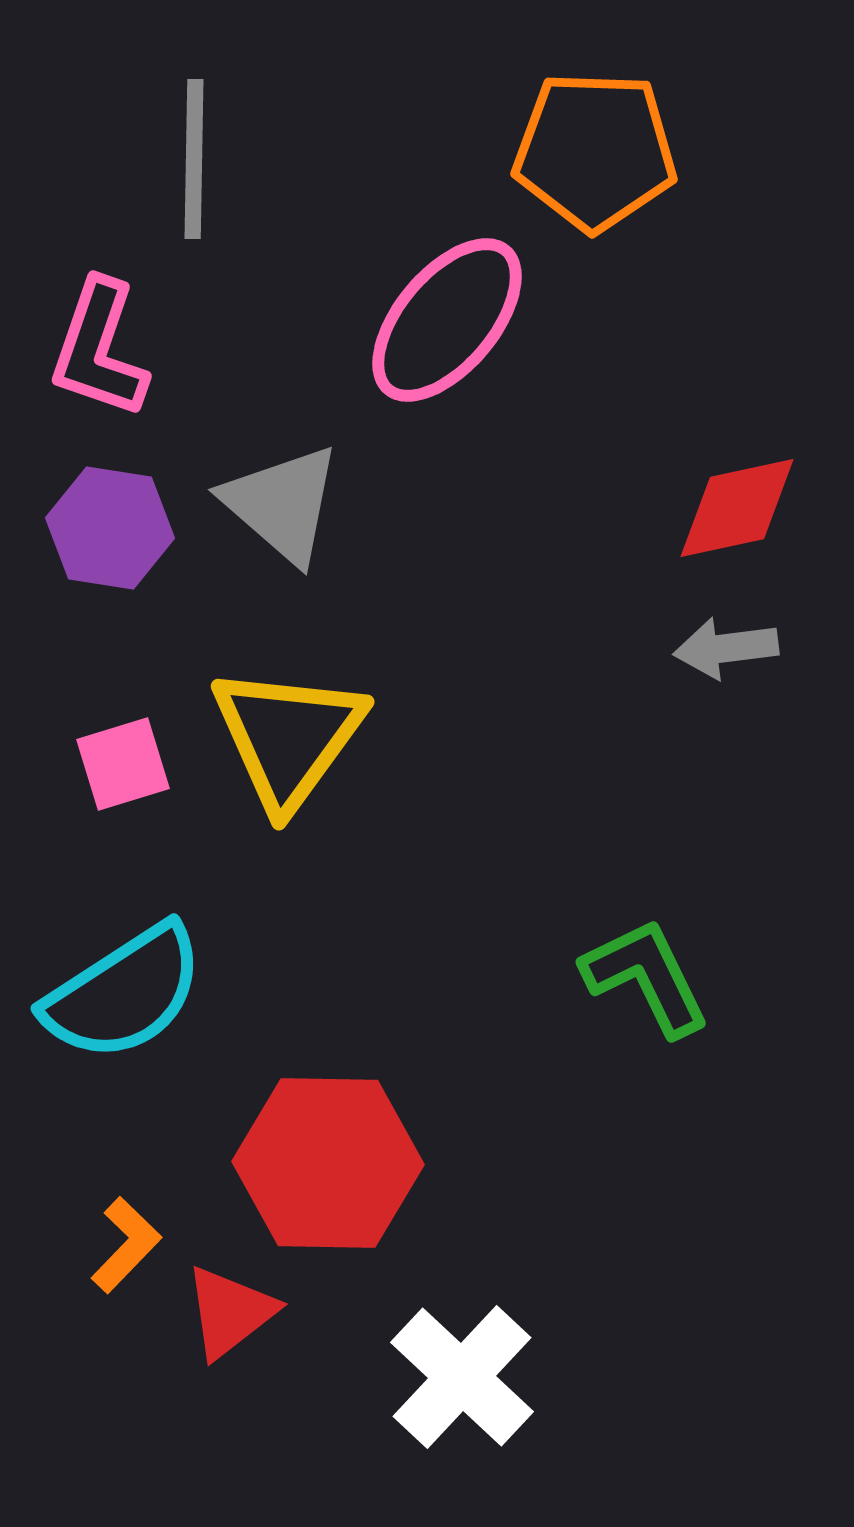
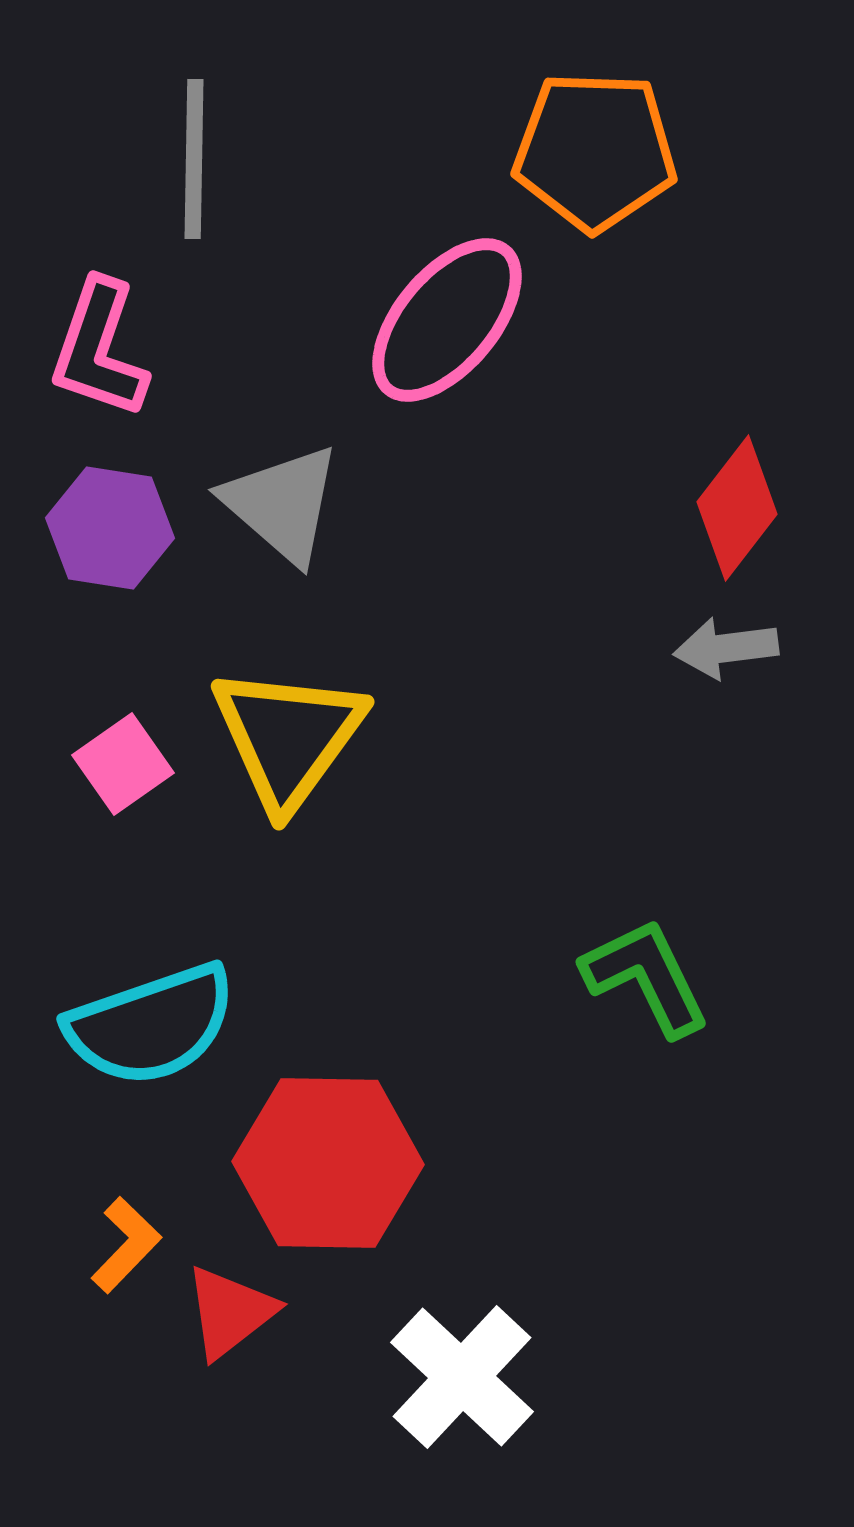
red diamond: rotated 40 degrees counterclockwise
pink square: rotated 18 degrees counterclockwise
cyan semicircle: moved 27 px right, 32 px down; rotated 14 degrees clockwise
